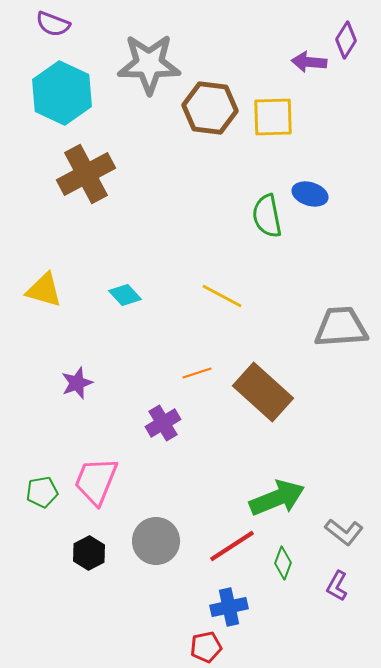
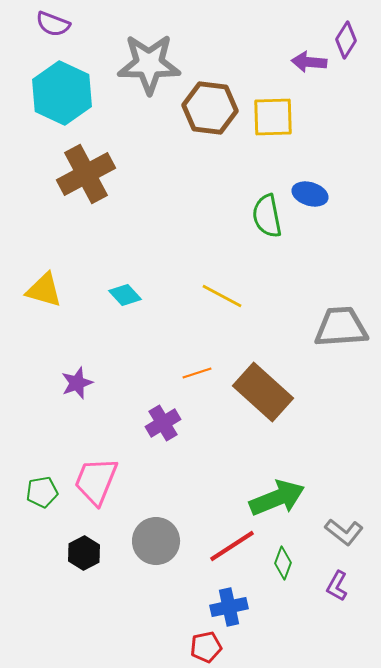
black hexagon: moved 5 px left
